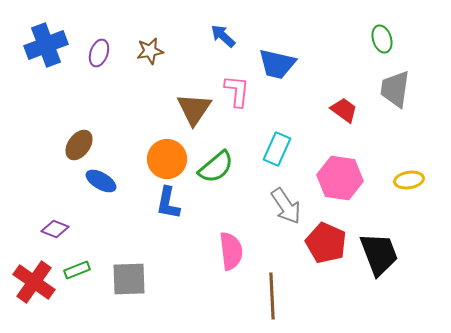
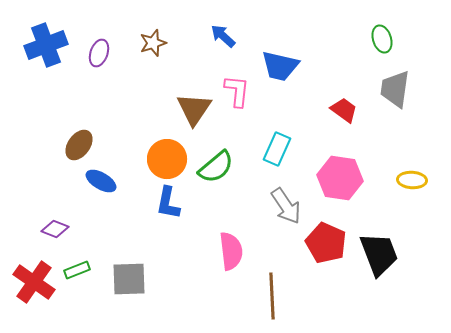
brown star: moved 3 px right, 8 px up; rotated 8 degrees counterclockwise
blue trapezoid: moved 3 px right, 2 px down
yellow ellipse: moved 3 px right; rotated 12 degrees clockwise
